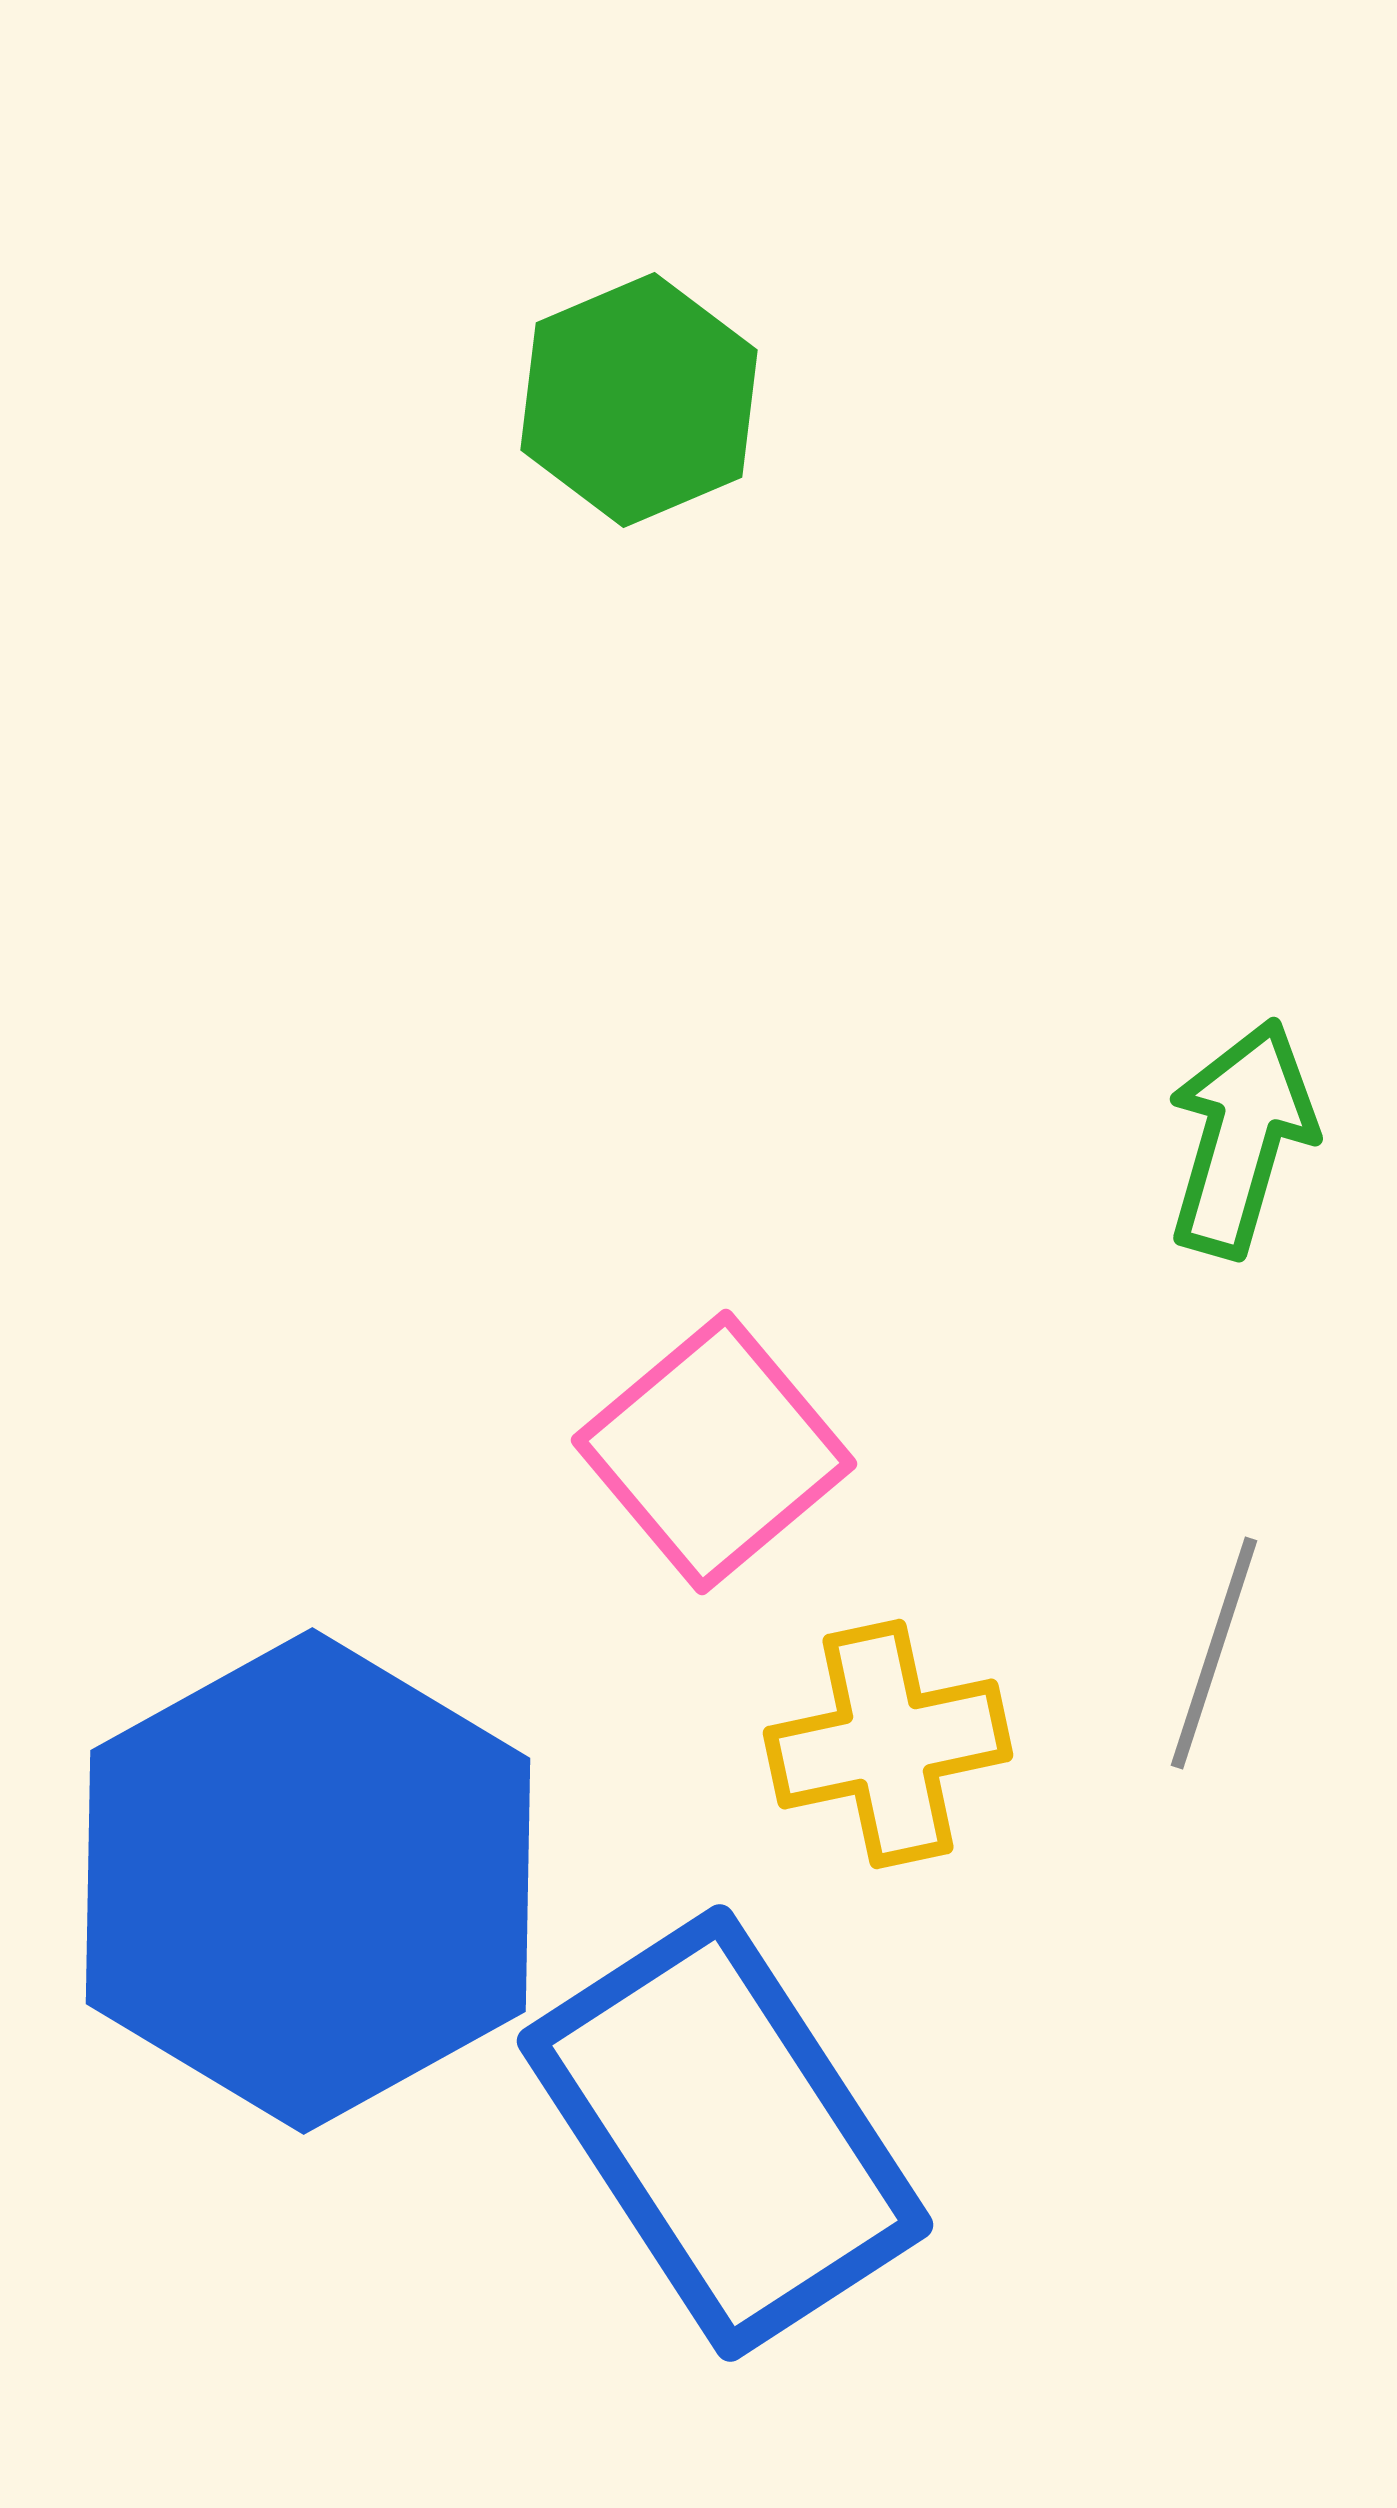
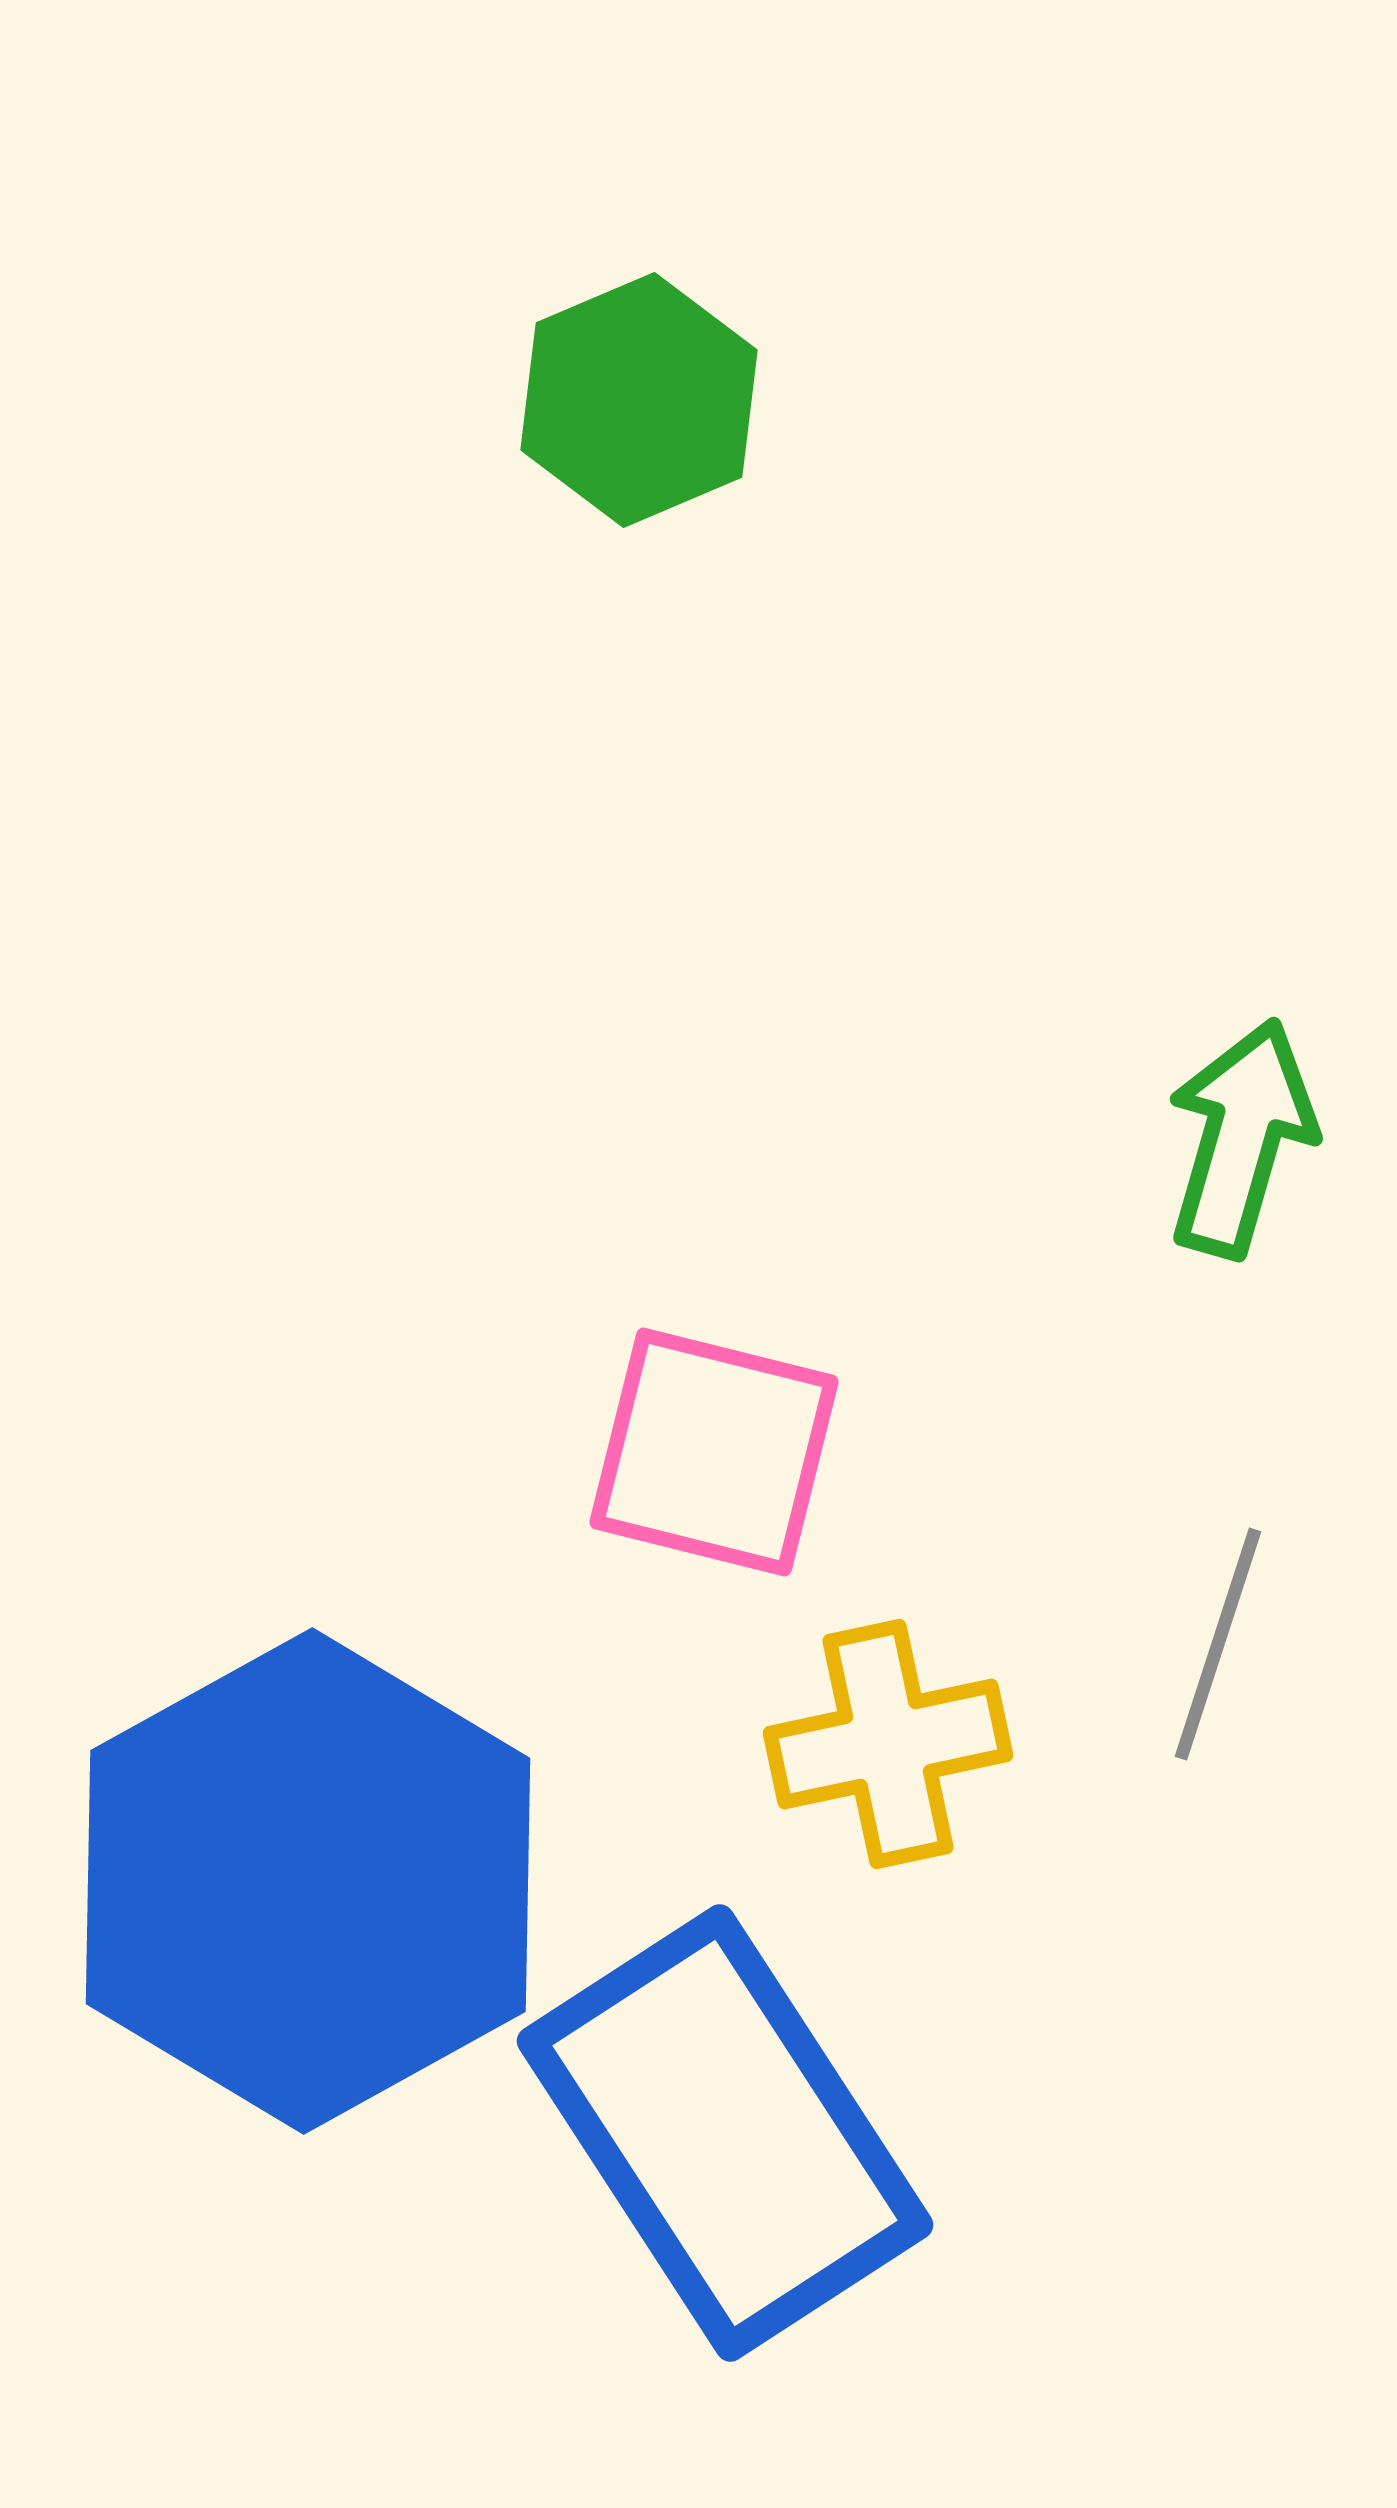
pink square: rotated 36 degrees counterclockwise
gray line: moved 4 px right, 9 px up
